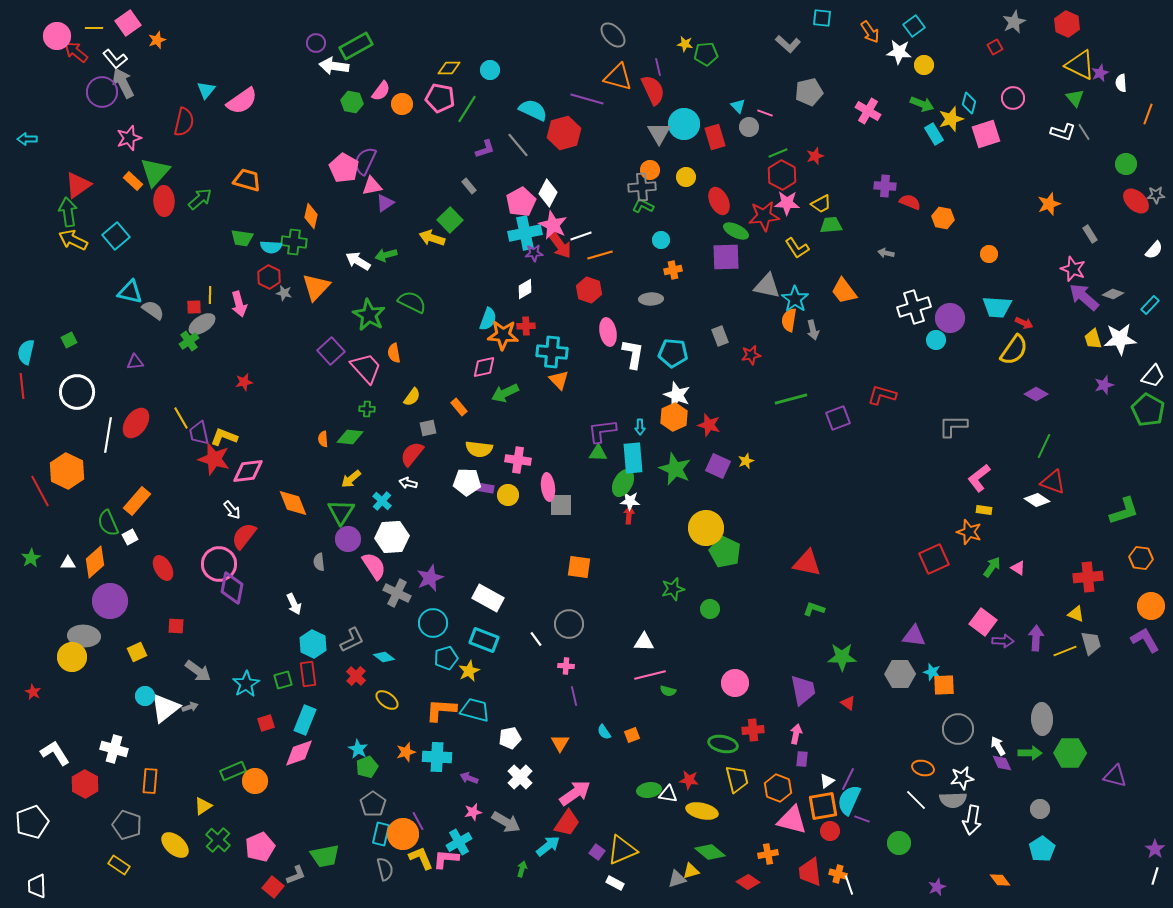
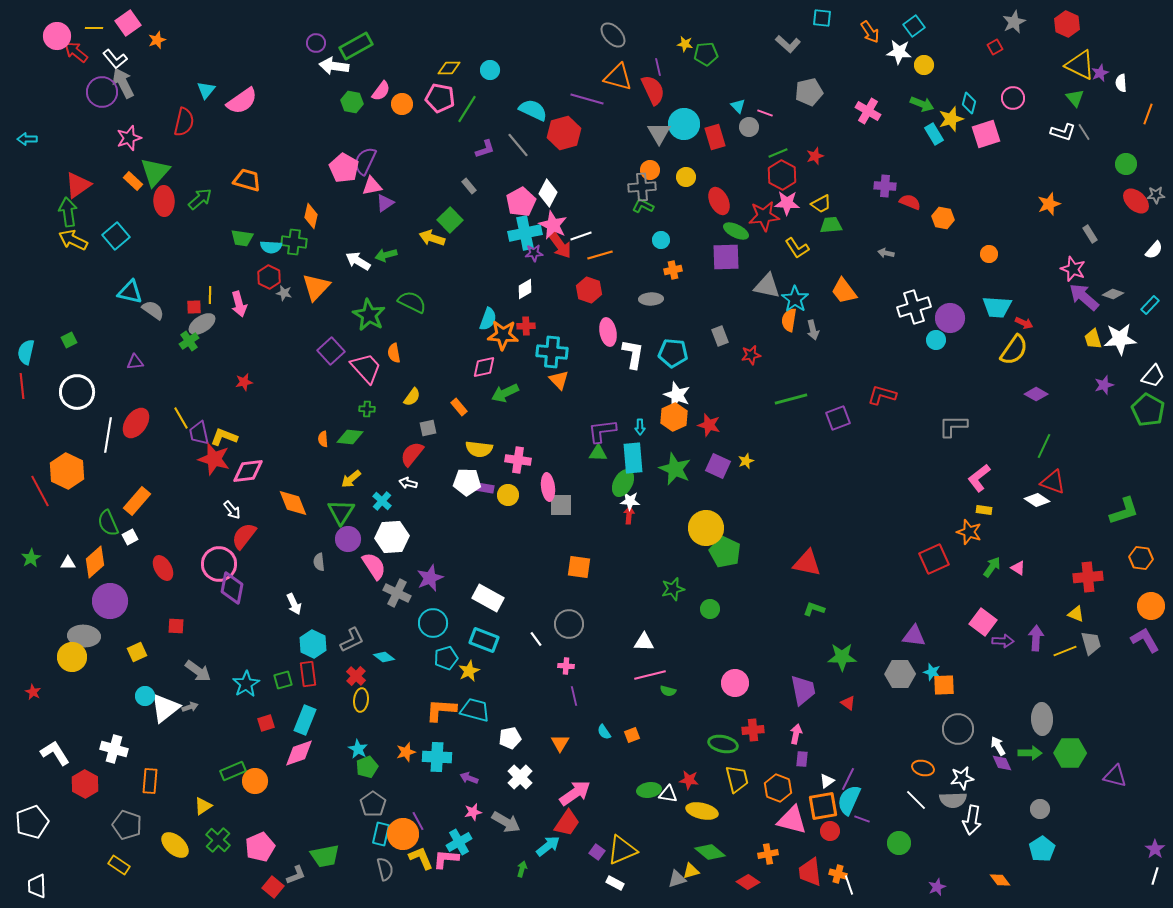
yellow ellipse at (387, 700): moved 26 px left; rotated 60 degrees clockwise
